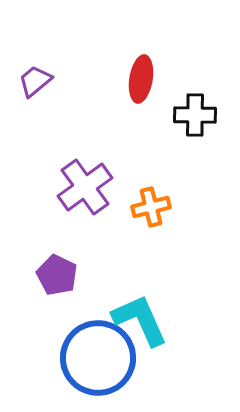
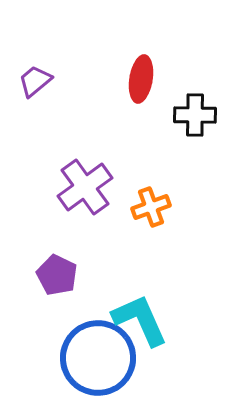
orange cross: rotated 6 degrees counterclockwise
